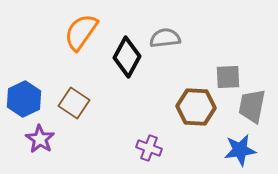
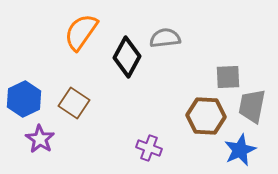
brown hexagon: moved 10 px right, 9 px down
blue star: rotated 16 degrees counterclockwise
